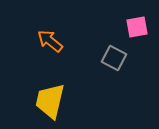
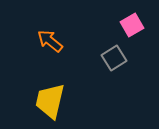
pink square: moved 5 px left, 2 px up; rotated 20 degrees counterclockwise
gray square: rotated 30 degrees clockwise
